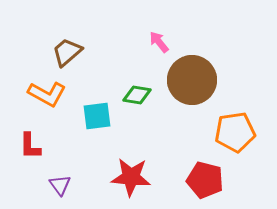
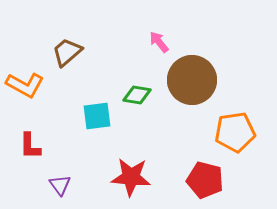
orange L-shape: moved 22 px left, 9 px up
